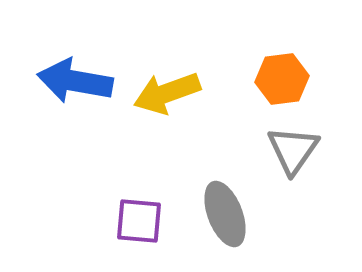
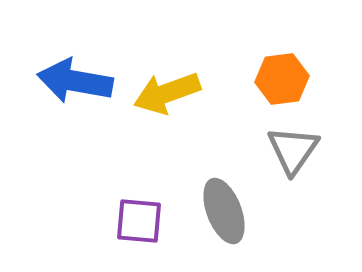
gray ellipse: moved 1 px left, 3 px up
